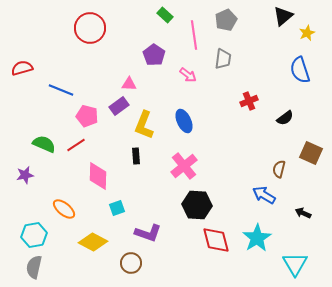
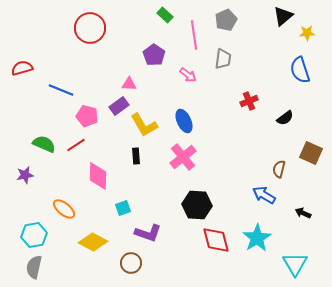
yellow star: rotated 21 degrees clockwise
yellow L-shape: rotated 52 degrees counterclockwise
pink cross: moved 1 px left, 9 px up
cyan square: moved 6 px right
